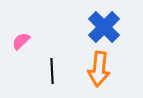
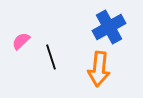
blue cross: moved 5 px right; rotated 16 degrees clockwise
black line: moved 1 px left, 14 px up; rotated 15 degrees counterclockwise
